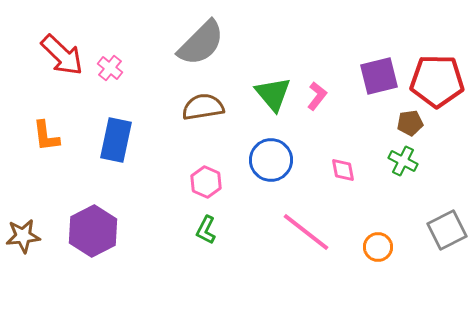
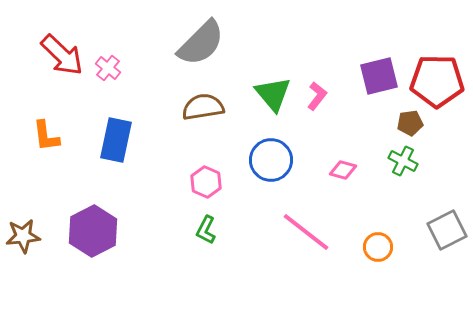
pink cross: moved 2 px left
pink diamond: rotated 64 degrees counterclockwise
